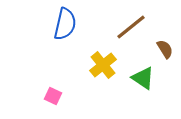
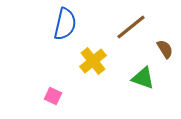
yellow cross: moved 10 px left, 4 px up
green triangle: rotated 15 degrees counterclockwise
